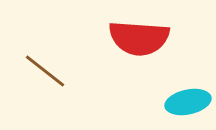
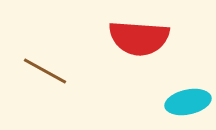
brown line: rotated 9 degrees counterclockwise
